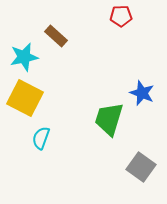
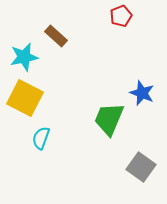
red pentagon: rotated 20 degrees counterclockwise
green trapezoid: rotated 6 degrees clockwise
